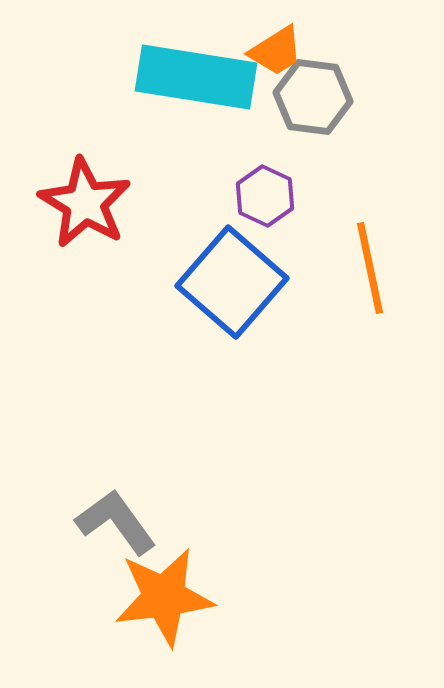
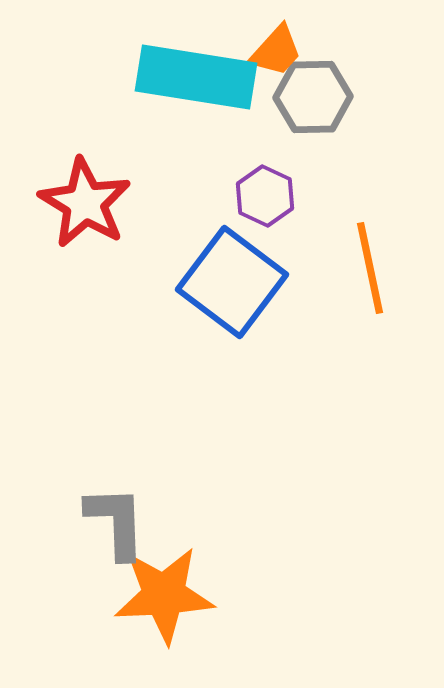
orange trapezoid: rotated 16 degrees counterclockwise
gray hexagon: rotated 8 degrees counterclockwise
blue square: rotated 4 degrees counterclockwise
gray L-shape: rotated 34 degrees clockwise
orange star: moved 2 px up; rotated 4 degrees clockwise
